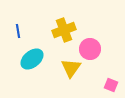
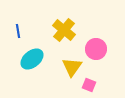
yellow cross: rotated 30 degrees counterclockwise
pink circle: moved 6 px right
yellow triangle: moved 1 px right, 1 px up
pink square: moved 22 px left
